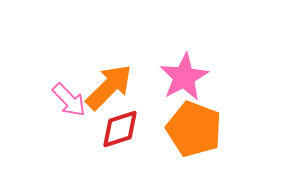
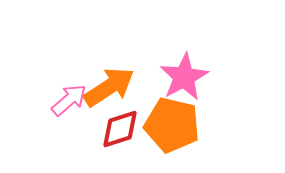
orange arrow: rotated 12 degrees clockwise
pink arrow: rotated 87 degrees counterclockwise
orange pentagon: moved 22 px left, 4 px up; rotated 8 degrees counterclockwise
